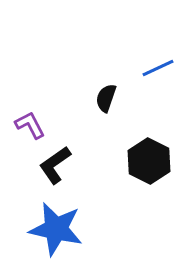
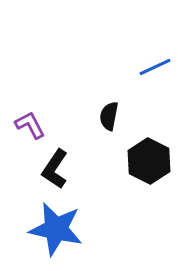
blue line: moved 3 px left, 1 px up
black semicircle: moved 3 px right, 18 px down; rotated 8 degrees counterclockwise
black L-shape: moved 4 px down; rotated 21 degrees counterclockwise
